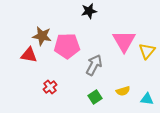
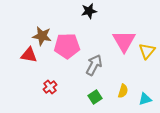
yellow semicircle: rotated 56 degrees counterclockwise
cyan triangle: moved 2 px left; rotated 24 degrees counterclockwise
